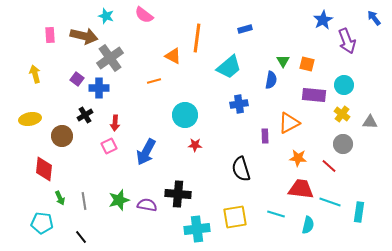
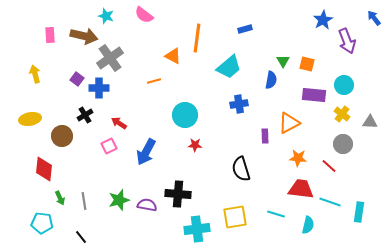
red arrow at (115, 123): moved 4 px right; rotated 119 degrees clockwise
